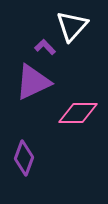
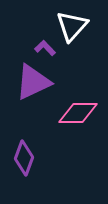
purple L-shape: moved 1 px down
